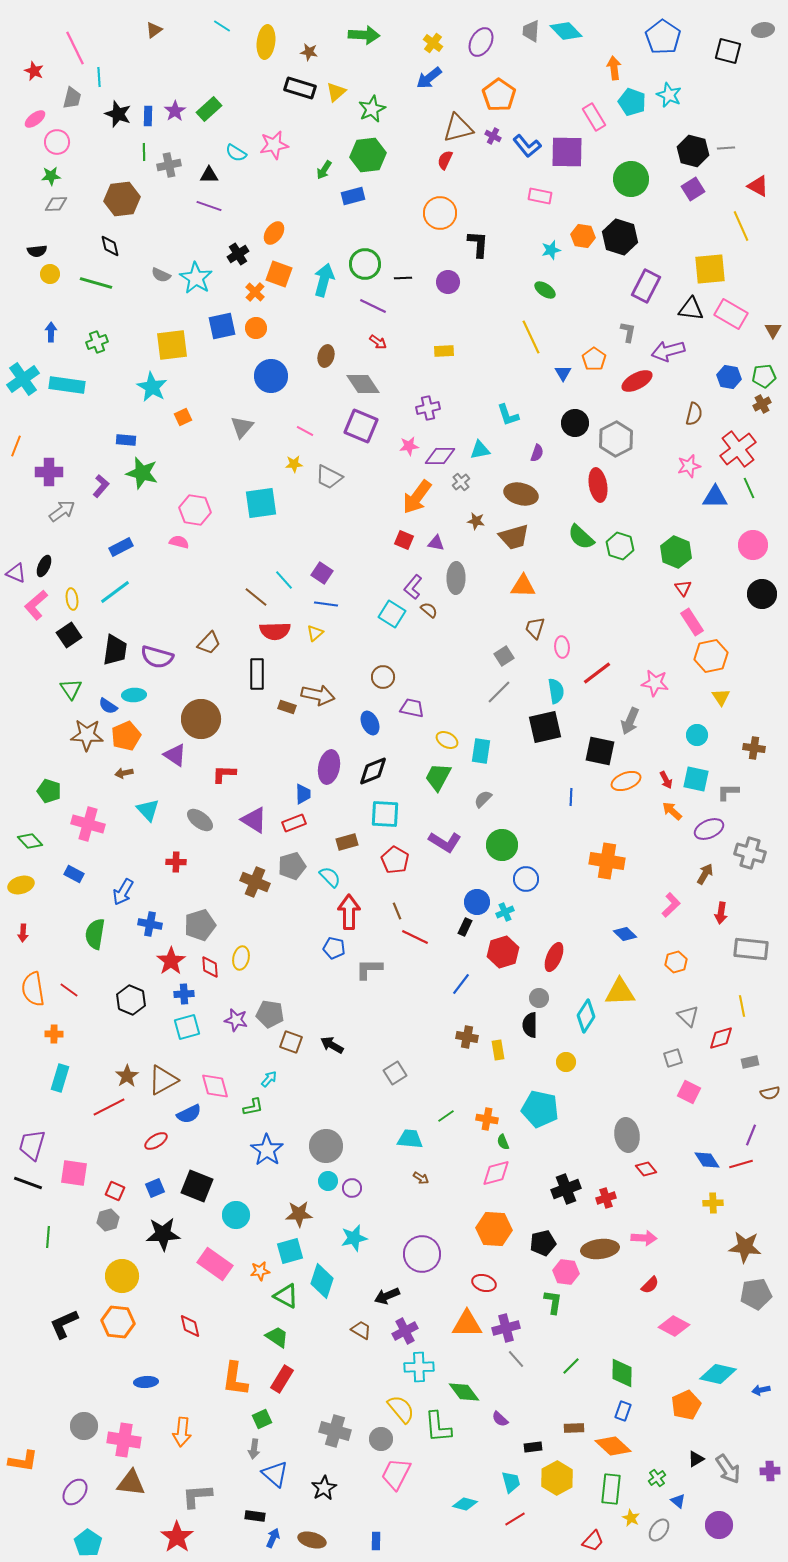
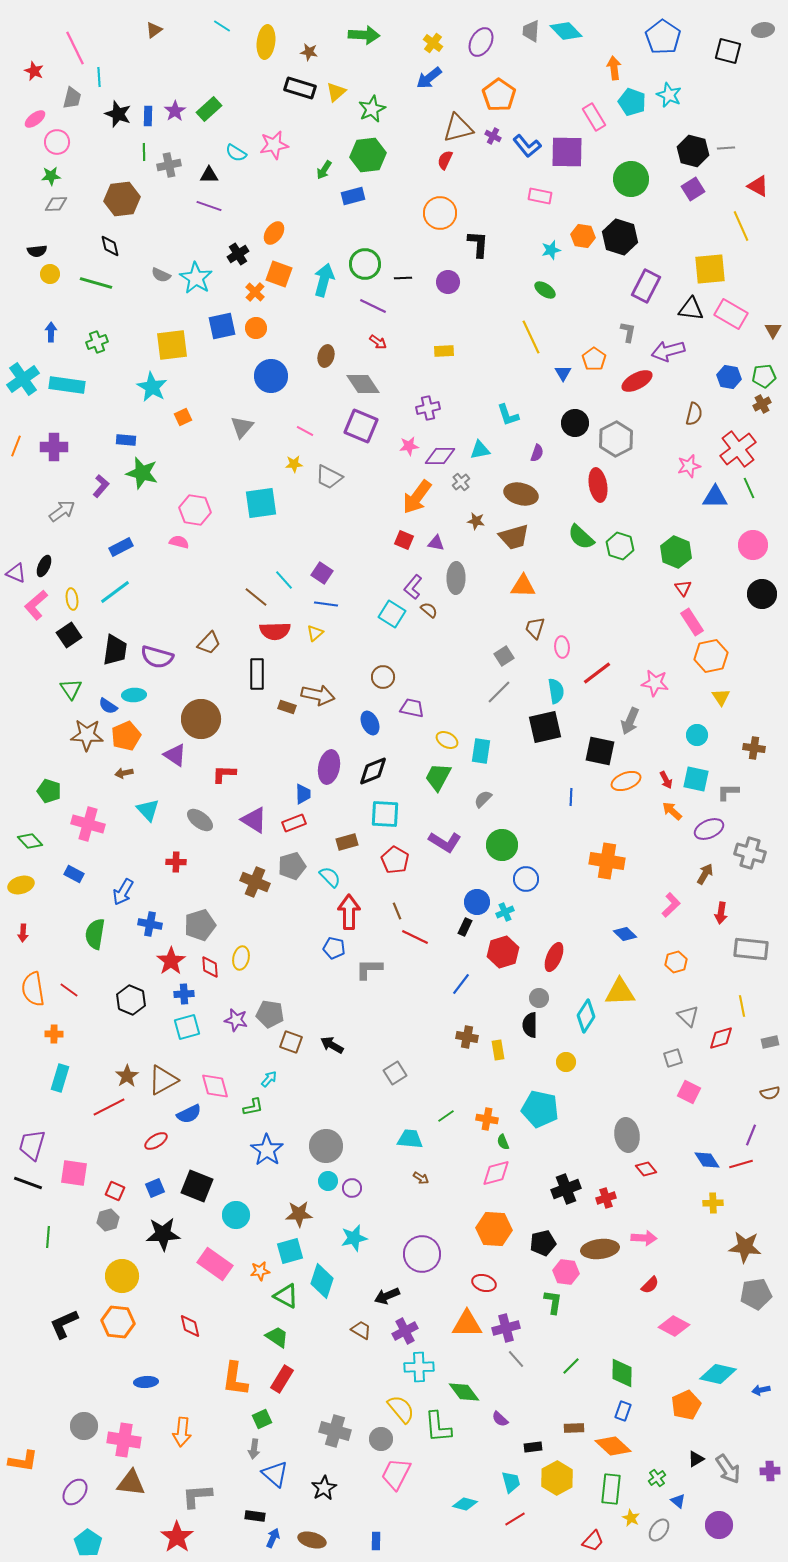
purple cross at (49, 472): moved 5 px right, 25 px up
gray rectangle at (750, 1062): moved 20 px right, 20 px up
